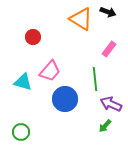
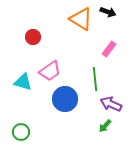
pink trapezoid: rotated 15 degrees clockwise
